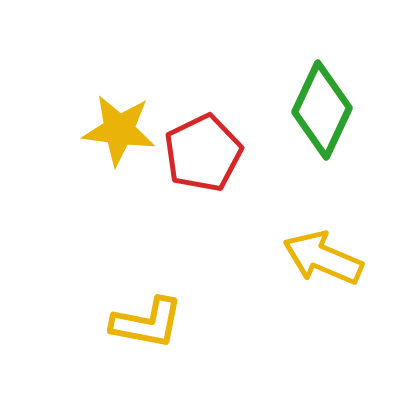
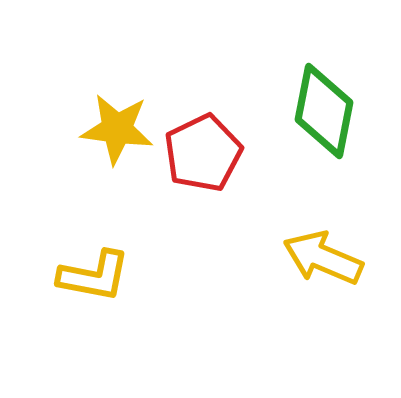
green diamond: moved 2 px right, 1 px down; rotated 14 degrees counterclockwise
yellow star: moved 2 px left, 1 px up
yellow L-shape: moved 53 px left, 47 px up
